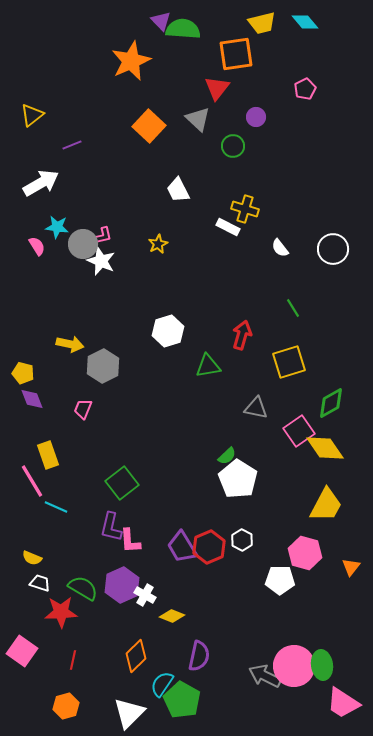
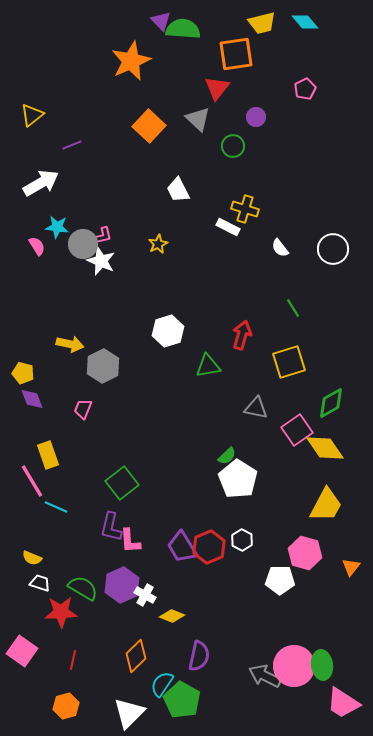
pink square at (299, 431): moved 2 px left, 1 px up
